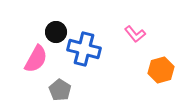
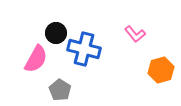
black circle: moved 1 px down
